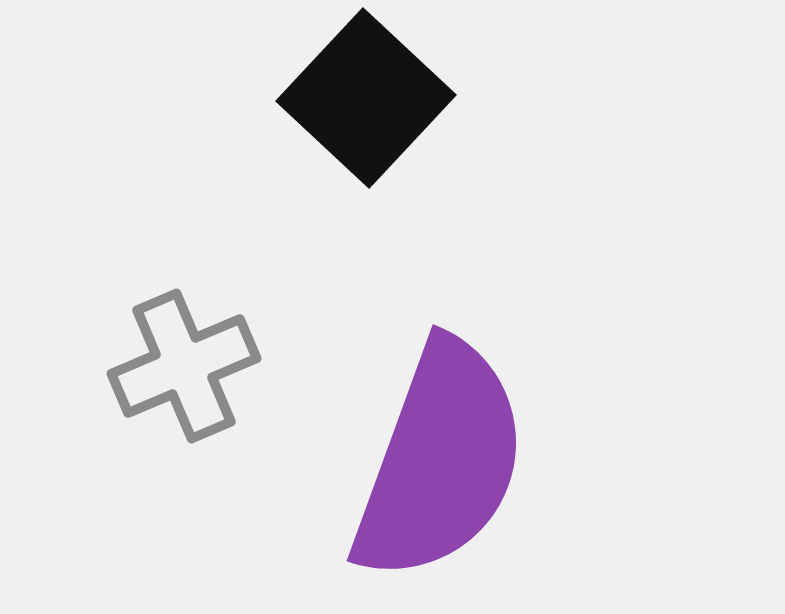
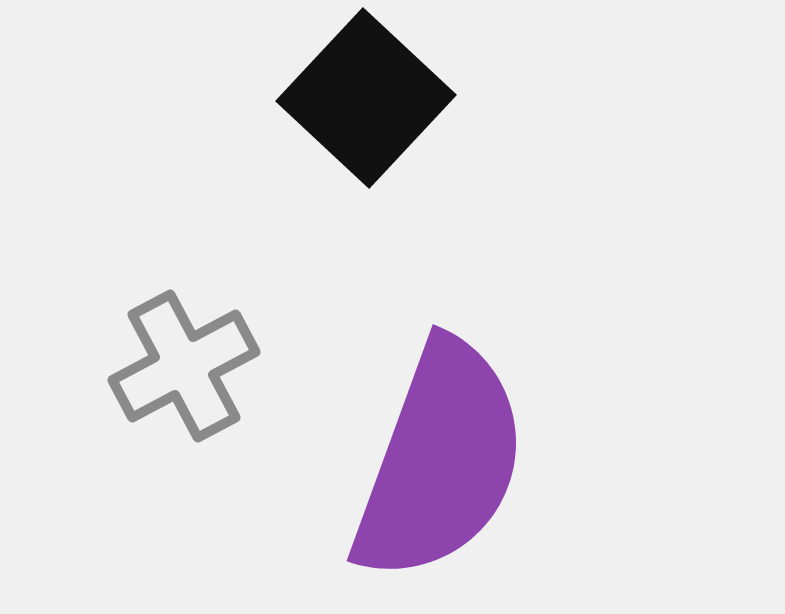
gray cross: rotated 5 degrees counterclockwise
